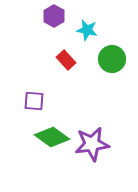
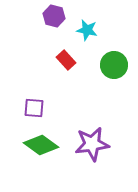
purple hexagon: rotated 15 degrees counterclockwise
green circle: moved 2 px right, 6 px down
purple square: moved 7 px down
green diamond: moved 11 px left, 8 px down
